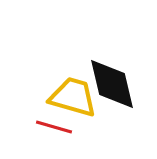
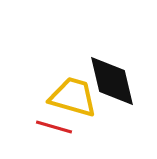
black diamond: moved 3 px up
